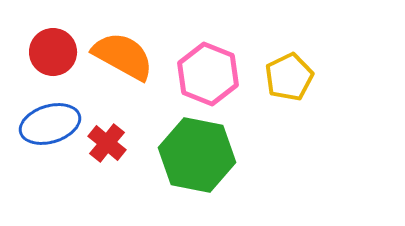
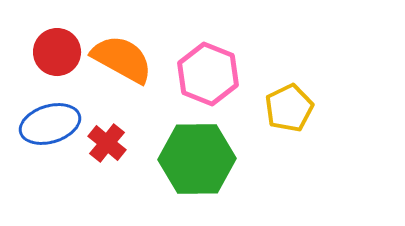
red circle: moved 4 px right
orange semicircle: moved 1 px left, 3 px down
yellow pentagon: moved 31 px down
green hexagon: moved 4 px down; rotated 12 degrees counterclockwise
